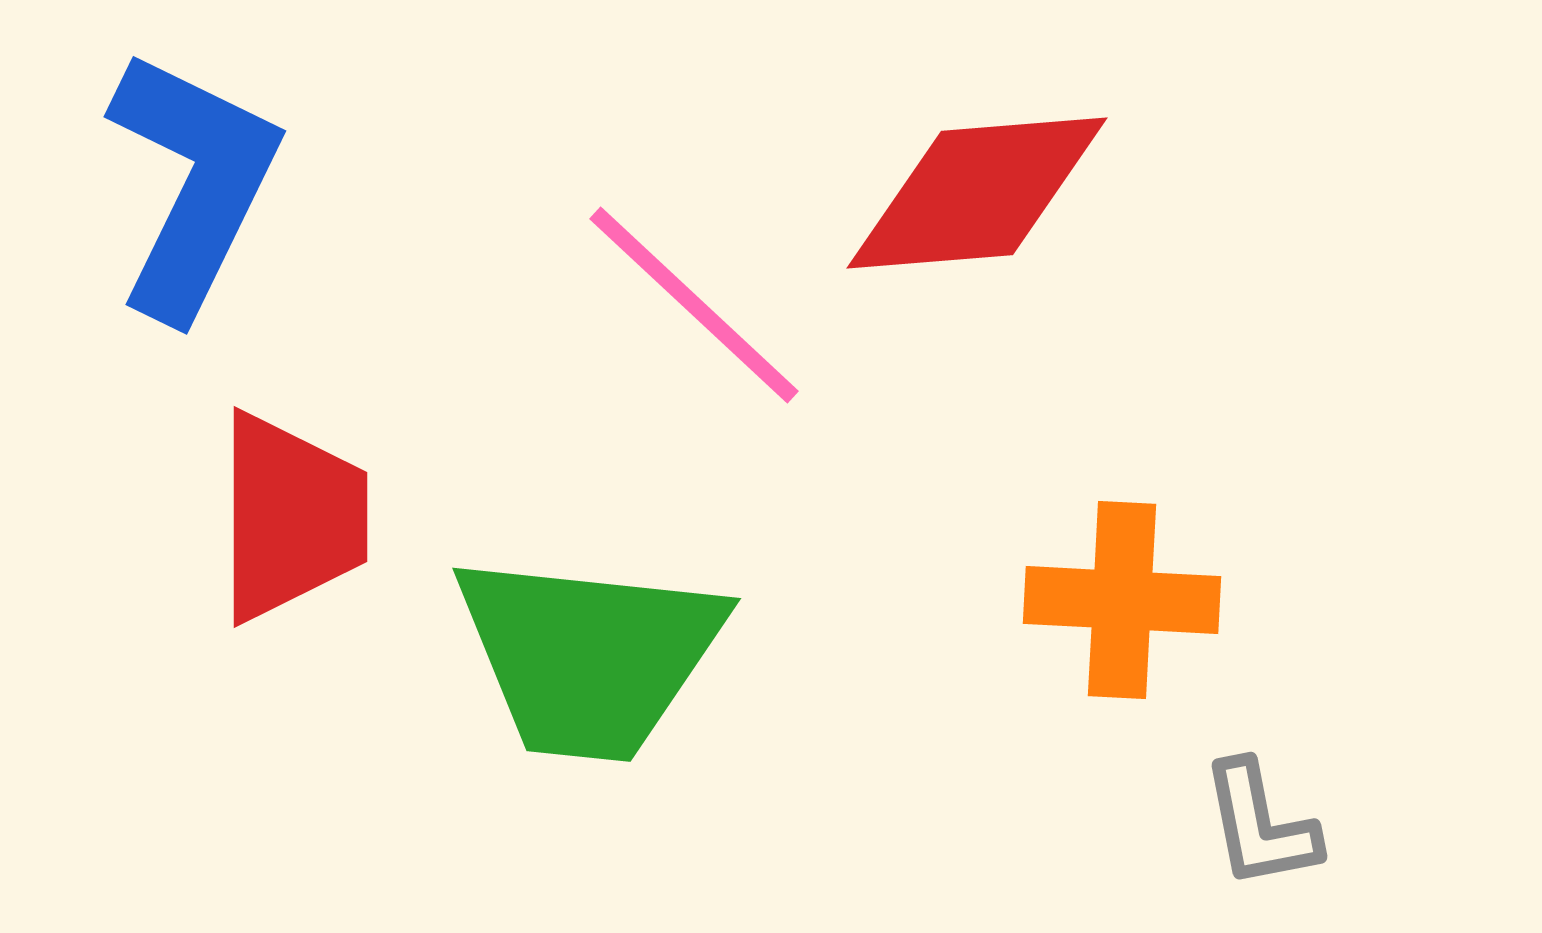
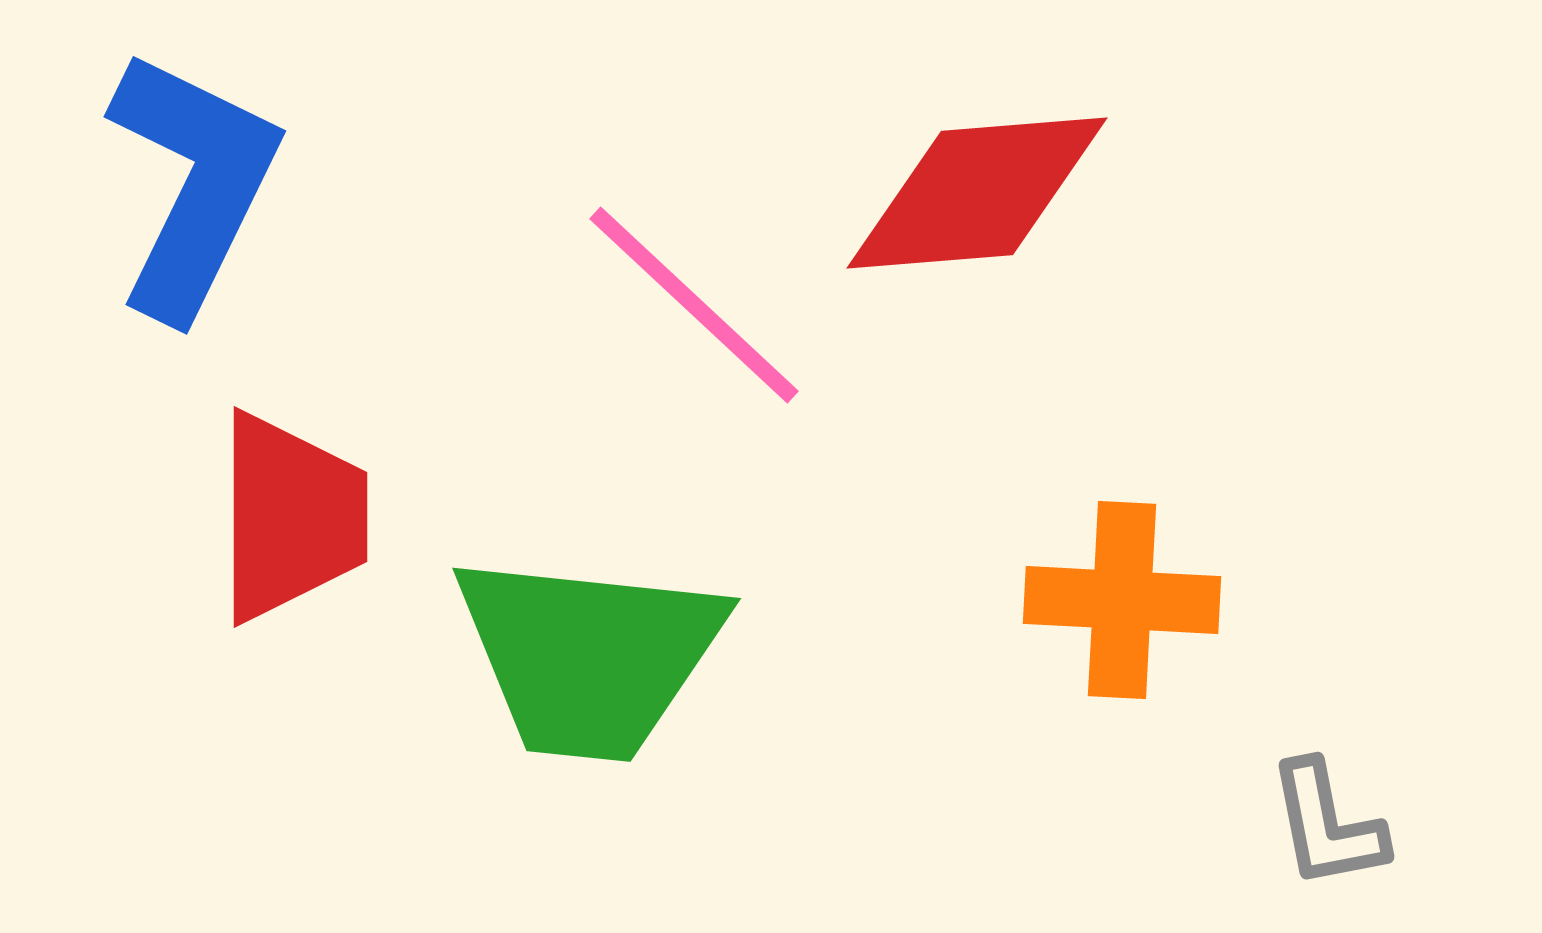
gray L-shape: moved 67 px right
